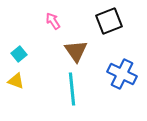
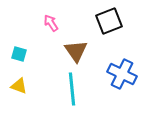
pink arrow: moved 2 px left, 2 px down
cyan square: rotated 35 degrees counterclockwise
yellow triangle: moved 3 px right, 5 px down
